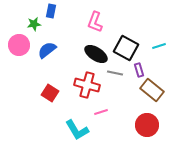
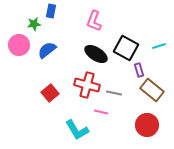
pink L-shape: moved 1 px left, 1 px up
gray line: moved 1 px left, 20 px down
red square: rotated 18 degrees clockwise
pink line: rotated 32 degrees clockwise
